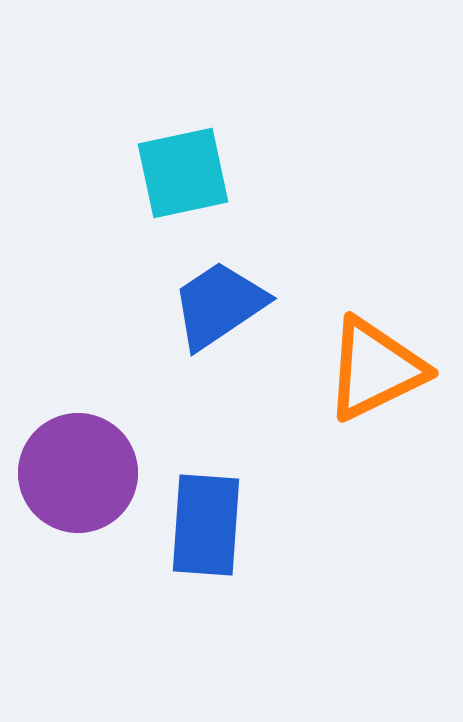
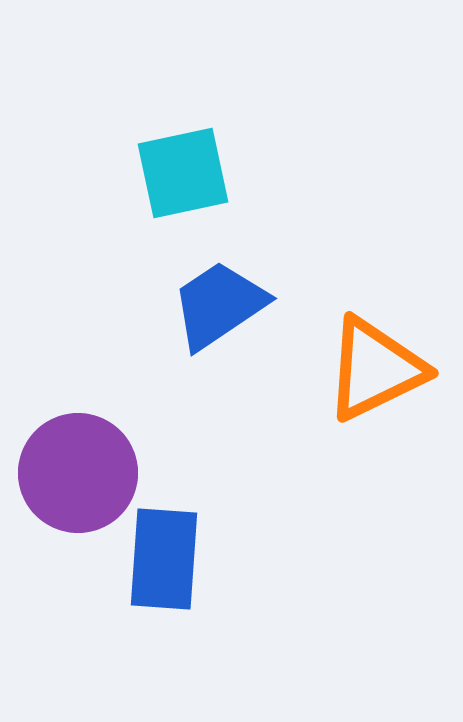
blue rectangle: moved 42 px left, 34 px down
